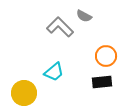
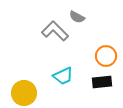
gray semicircle: moved 7 px left, 1 px down
gray L-shape: moved 5 px left, 4 px down
cyan trapezoid: moved 9 px right, 4 px down; rotated 15 degrees clockwise
